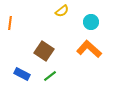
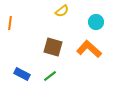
cyan circle: moved 5 px right
brown square: moved 9 px right, 4 px up; rotated 18 degrees counterclockwise
